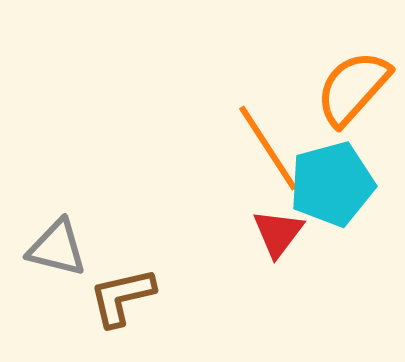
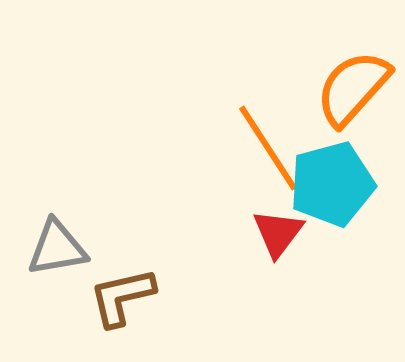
gray triangle: rotated 24 degrees counterclockwise
